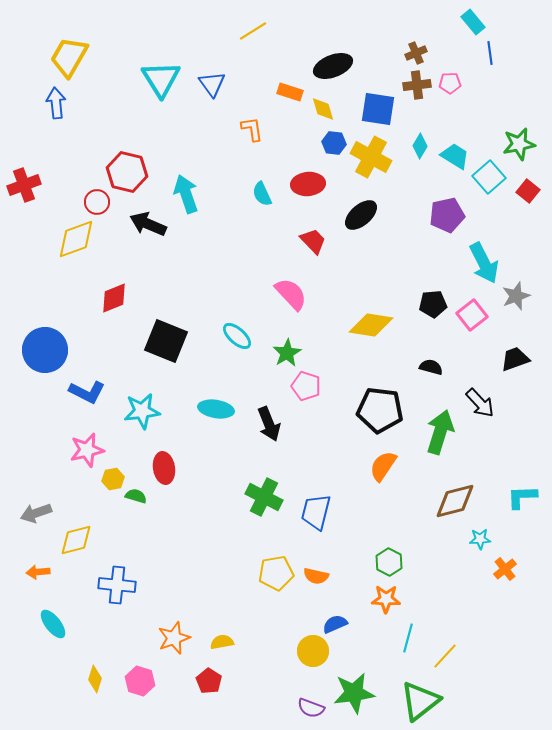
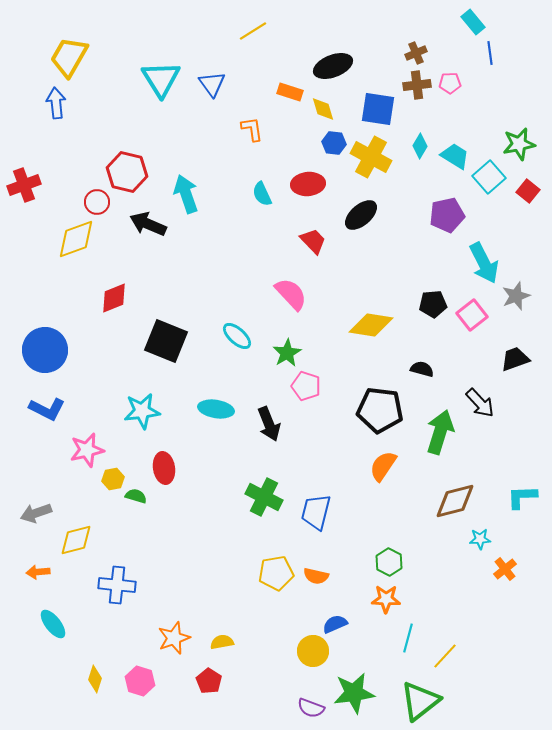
black semicircle at (431, 367): moved 9 px left, 2 px down
blue L-shape at (87, 392): moved 40 px left, 17 px down
